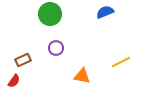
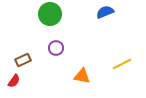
yellow line: moved 1 px right, 2 px down
